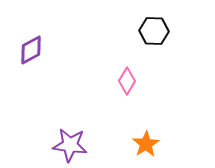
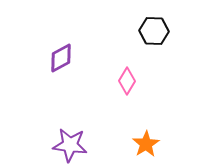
purple diamond: moved 30 px right, 8 px down
